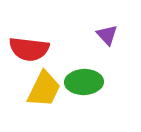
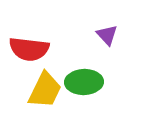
yellow trapezoid: moved 1 px right, 1 px down
